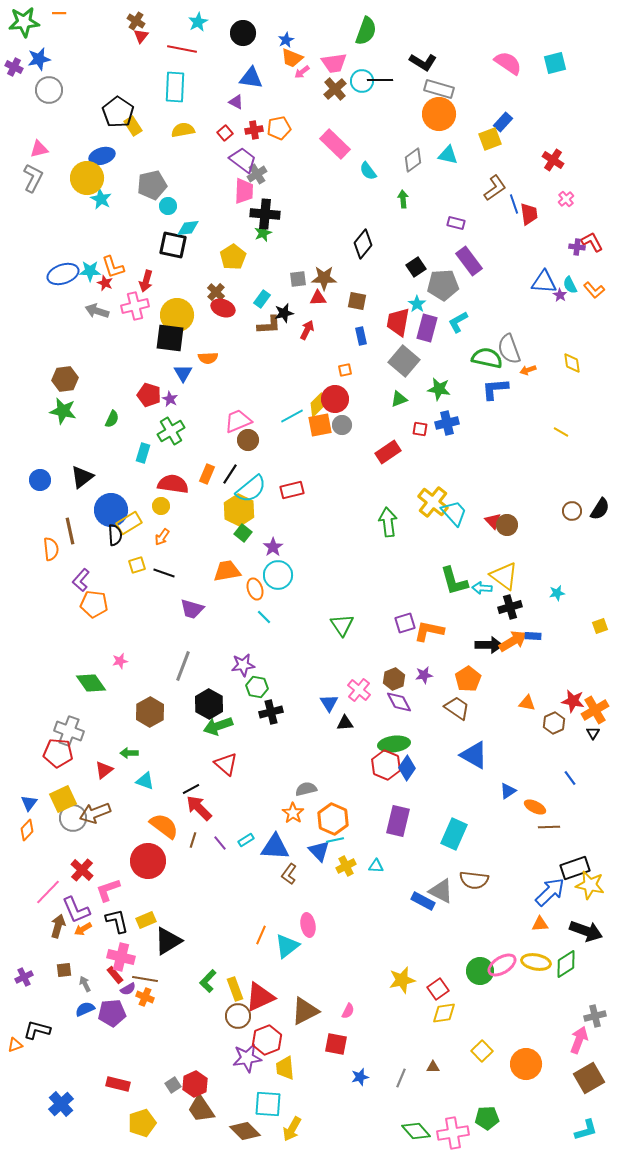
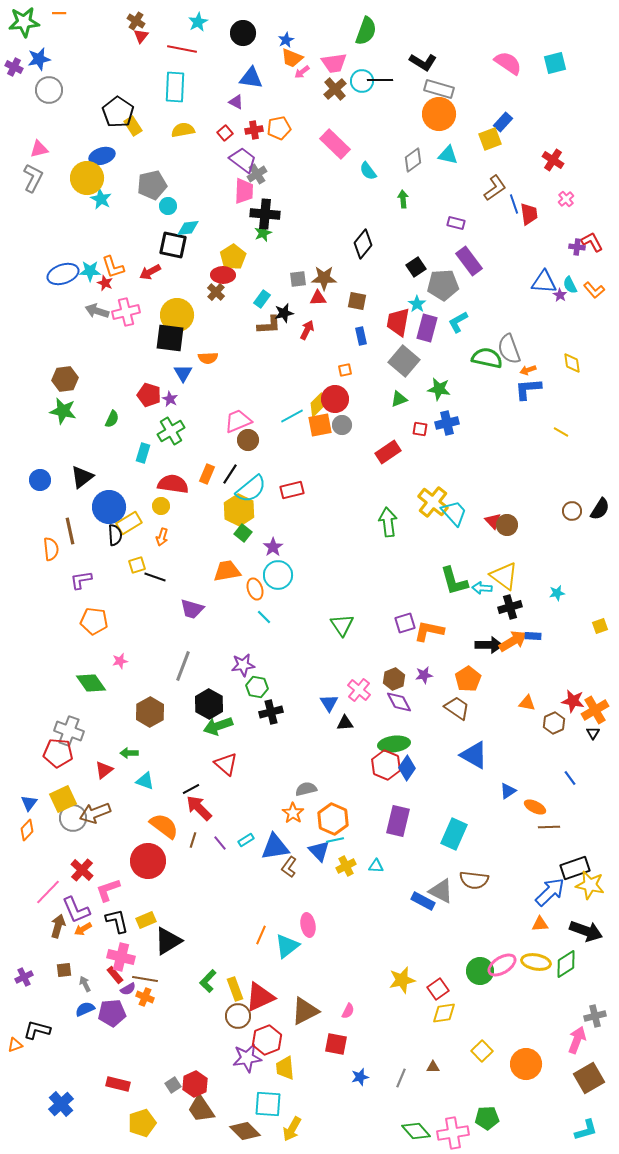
red arrow at (146, 281): moved 4 px right, 9 px up; rotated 45 degrees clockwise
pink cross at (135, 306): moved 9 px left, 6 px down
red ellipse at (223, 308): moved 33 px up; rotated 20 degrees counterclockwise
blue L-shape at (495, 389): moved 33 px right
blue circle at (111, 510): moved 2 px left, 3 px up
orange arrow at (162, 537): rotated 18 degrees counterclockwise
black line at (164, 573): moved 9 px left, 4 px down
purple L-shape at (81, 580): rotated 40 degrees clockwise
orange pentagon at (94, 604): moved 17 px down
blue triangle at (275, 847): rotated 12 degrees counterclockwise
brown L-shape at (289, 874): moved 7 px up
pink arrow at (579, 1040): moved 2 px left
